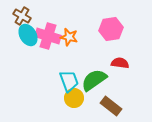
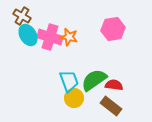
pink hexagon: moved 2 px right
pink cross: moved 2 px right, 1 px down
red semicircle: moved 6 px left, 22 px down
